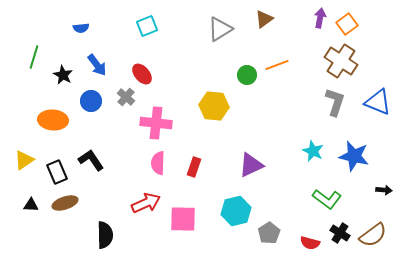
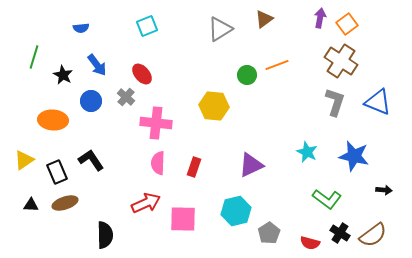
cyan star: moved 6 px left, 1 px down
